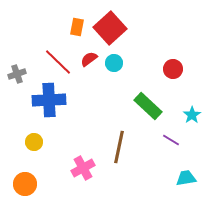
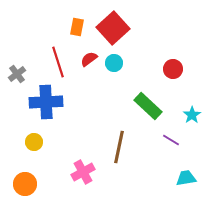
red square: moved 3 px right
red line: rotated 28 degrees clockwise
gray cross: rotated 18 degrees counterclockwise
blue cross: moved 3 px left, 2 px down
pink cross: moved 4 px down
